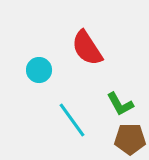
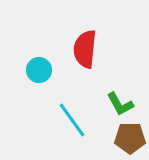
red semicircle: moved 2 px left, 1 px down; rotated 39 degrees clockwise
brown pentagon: moved 1 px up
